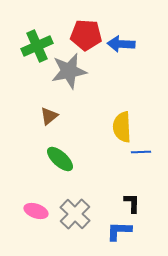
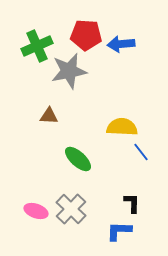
blue arrow: rotated 8 degrees counterclockwise
brown triangle: rotated 42 degrees clockwise
yellow semicircle: rotated 96 degrees clockwise
blue line: rotated 54 degrees clockwise
green ellipse: moved 18 px right
gray cross: moved 4 px left, 5 px up
